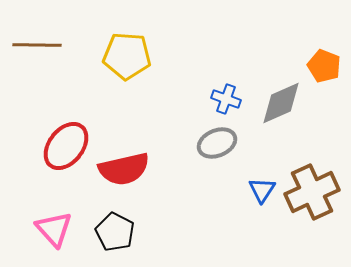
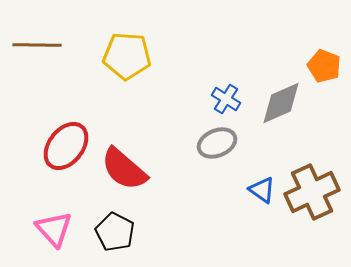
blue cross: rotated 12 degrees clockwise
red semicircle: rotated 54 degrees clockwise
blue triangle: rotated 28 degrees counterclockwise
